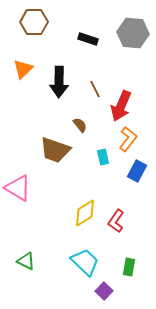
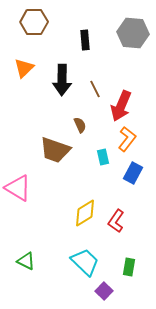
black rectangle: moved 3 px left, 1 px down; rotated 66 degrees clockwise
orange triangle: moved 1 px right, 1 px up
black arrow: moved 3 px right, 2 px up
brown semicircle: rotated 14 degrees clockwise
orange L-shape: moved 1 px left
blue rectangle: moved 4 px left, 2 px down
